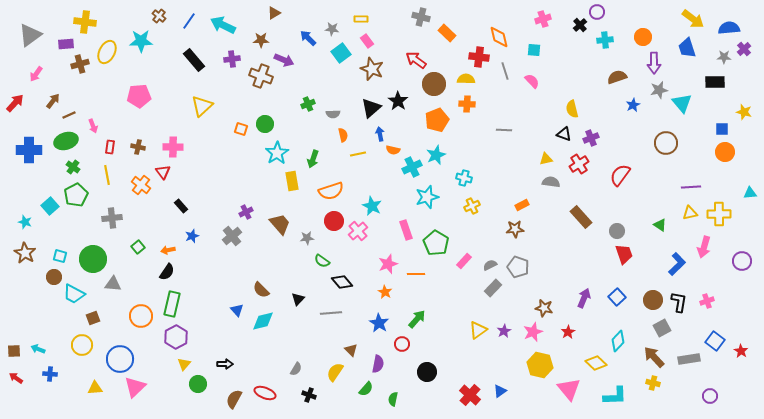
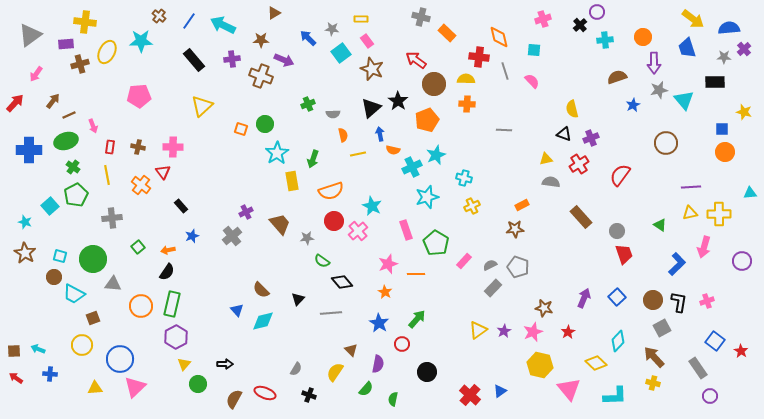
cyan triangle at (682, 103): moved 2 px right, 3 px up
orange pentagon at (437, 120): moved 10 px left
orange circle at (141, 316): moved 10 px up
gray rectangle at (689, 359): moved 9 px right, 9 px down; rotated 65 degrees clockwise
